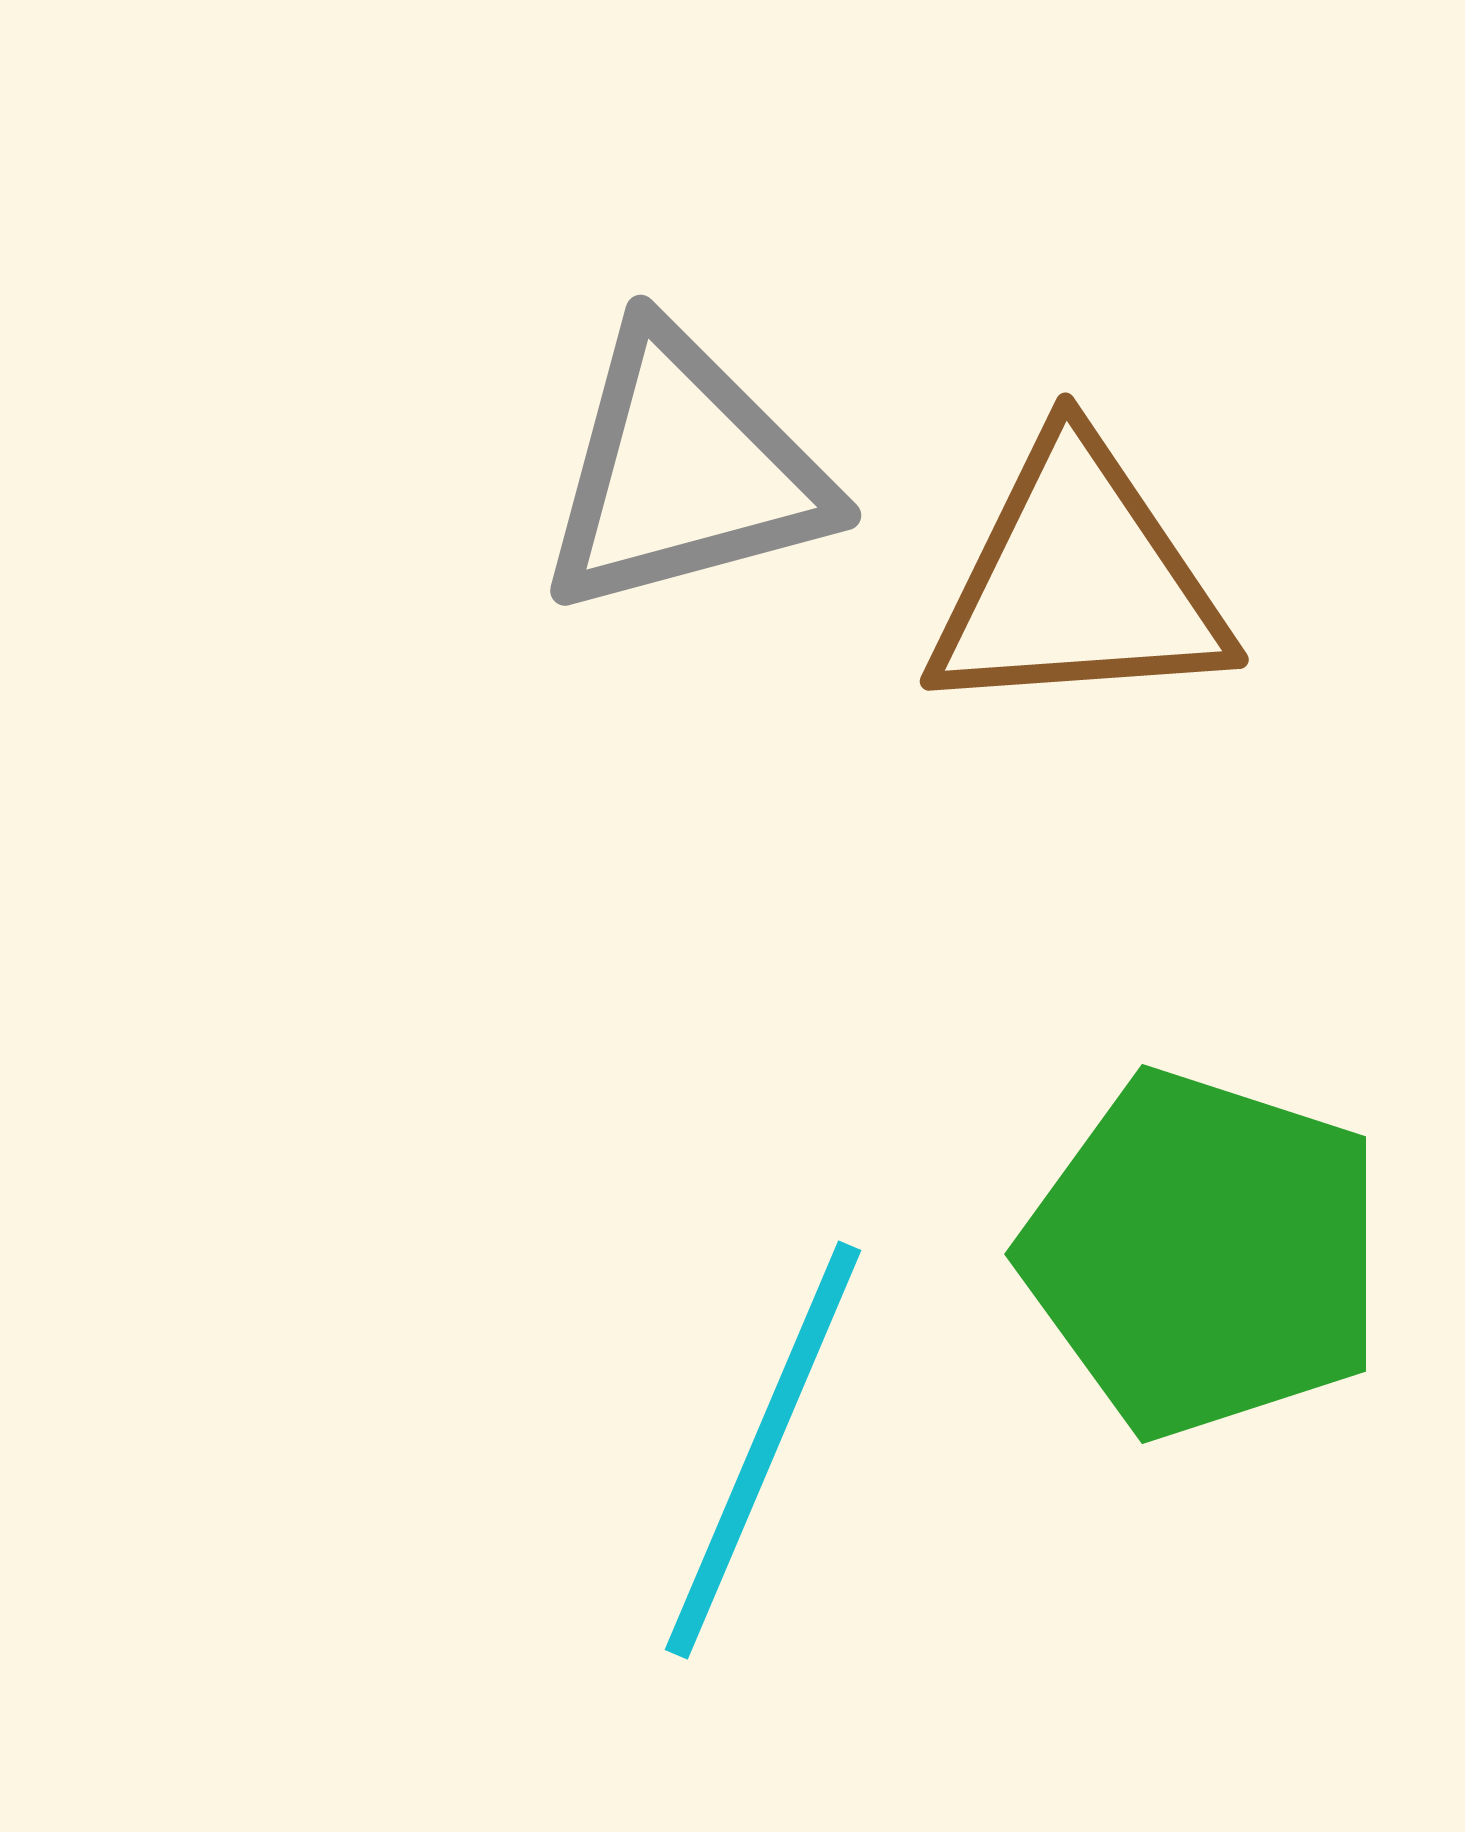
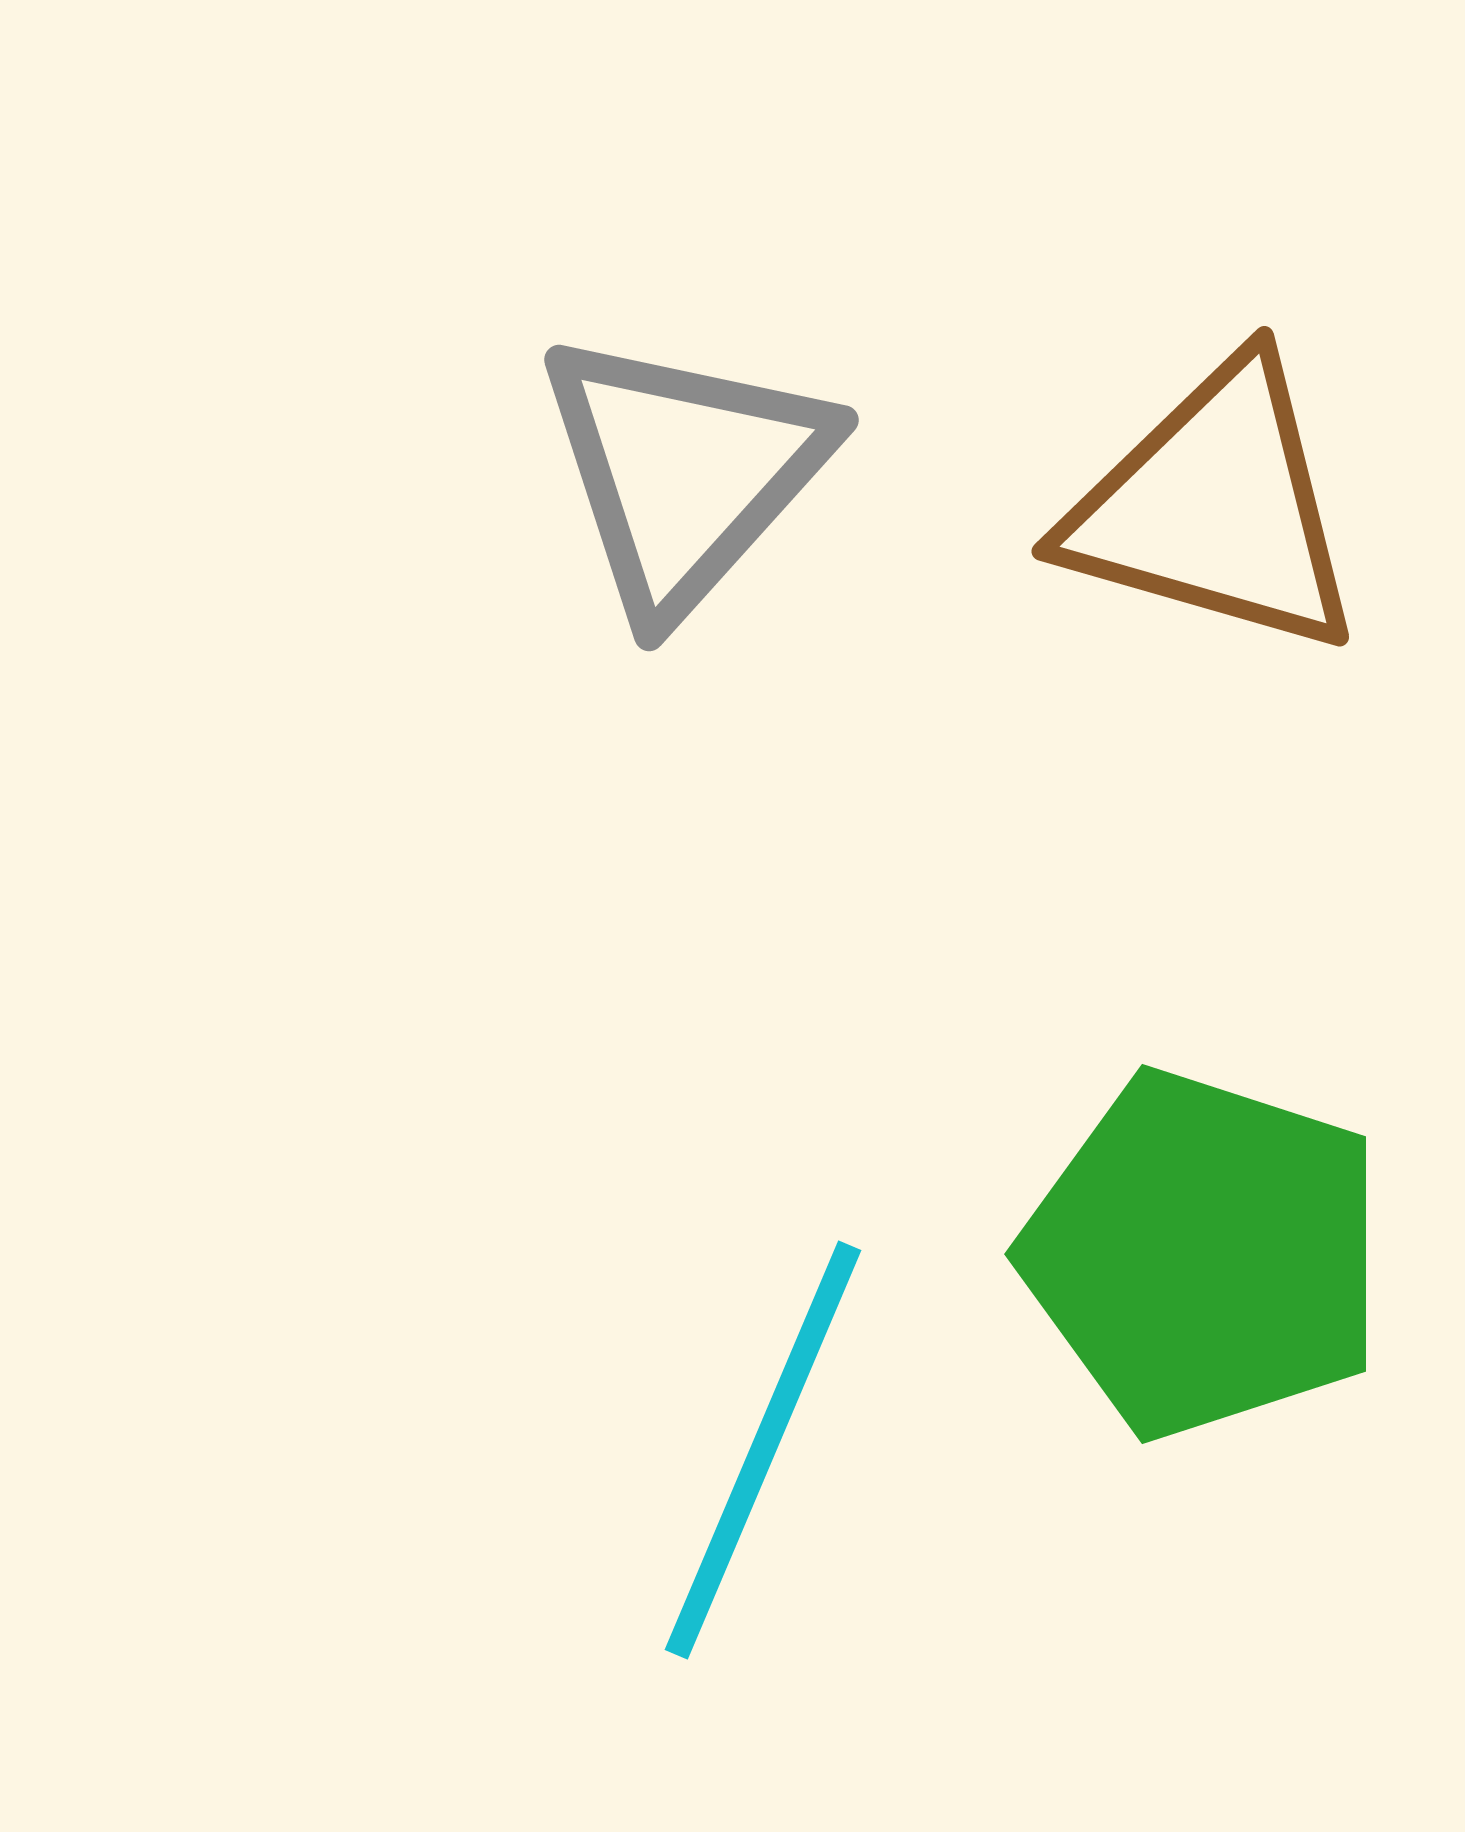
gray triangle: rotated 33 degrees counterclockwise
brown triangle: moved 137 px right, 73 px up; rotated 20 degrees clockwise
